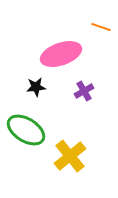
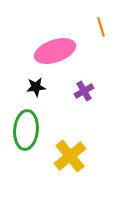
orange line: rotated 54 degrees clockwise
pink ellipse: moved 6 px left, 3 px up
green ellipse: rotated 63 degrees clockwise
